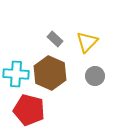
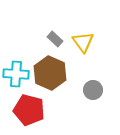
yellow triangle: moved 4 px left; rotated 20 degrees counterclockwise
gray circle: moved 2 px left, 14 px down
